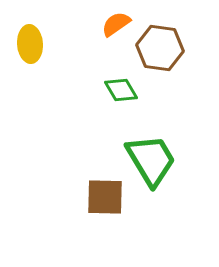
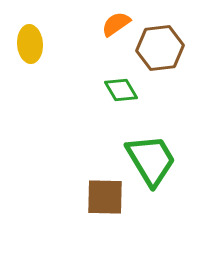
brown hexagon: rotated 15 degrees counterclockwise
